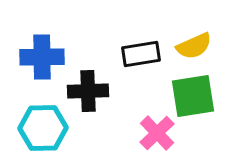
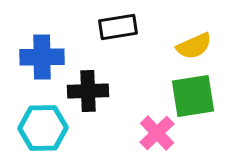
black rectangle: moved 23 px left, 27 px up
